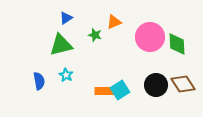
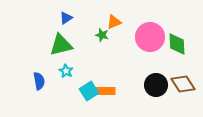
green star: moved 7 px right
cyan star: moved 4 px up
cyan square: moved 31 px left, 1 px down
